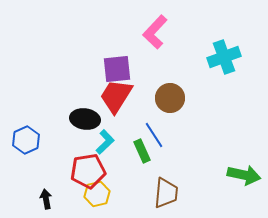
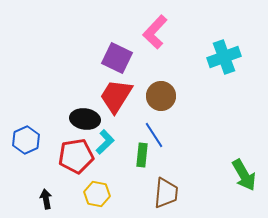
purple square: moved 11 px up; rotated 32 degrees clockwise
brown circle: moved 9 px left, 2 px up
green rectangle: moved 4 px down; rotated 30 degrees clockwise
red pentagon: moved 12 px left, 15 px up
green arrow: rotated 48 degrees clockwise
yellow hexagon: rotated 25 degrees clockwise
